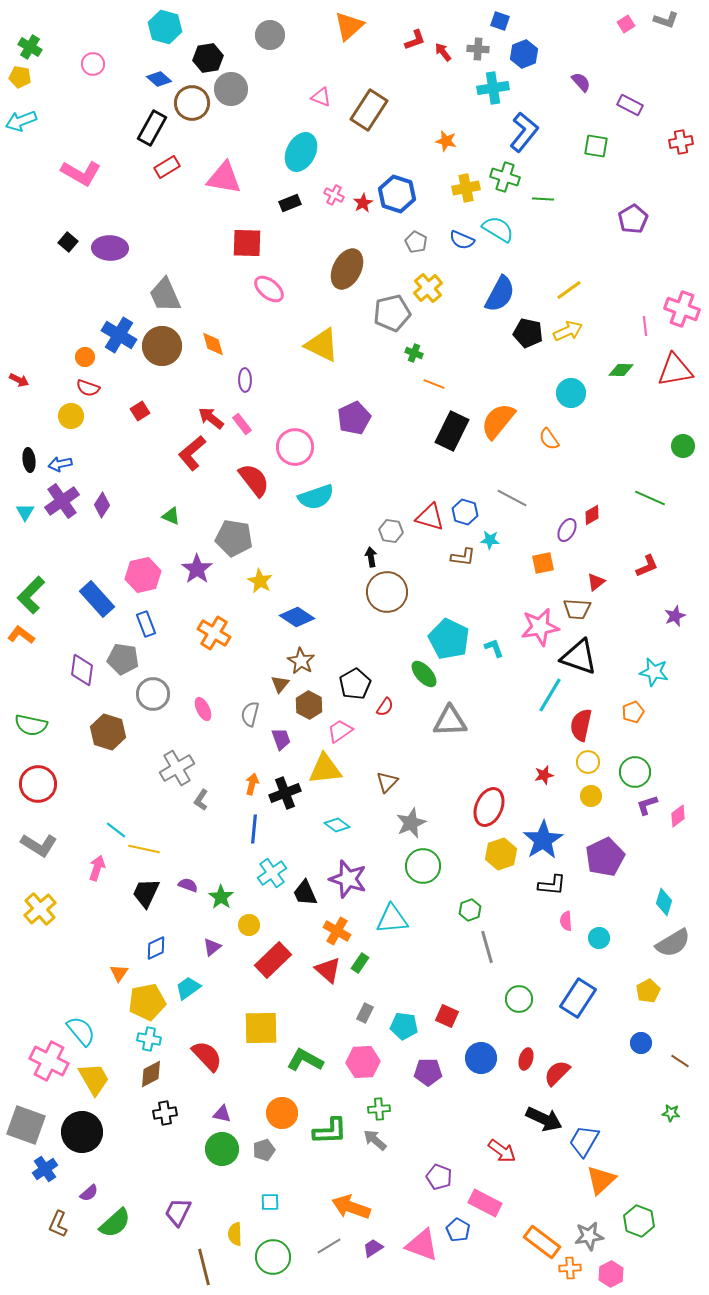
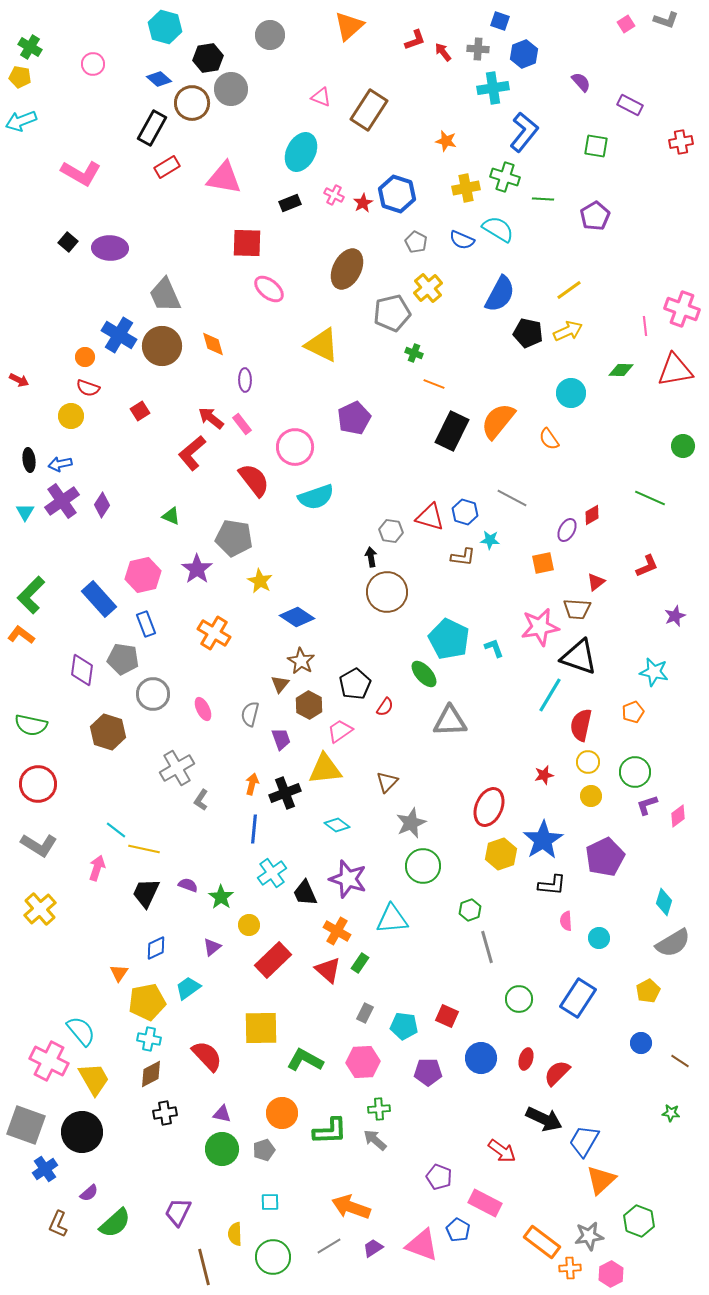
purple pentagon at (633, 219): moved 38 px left, 3 px up
blue rectangle at (97, 599): moved 2 px right
